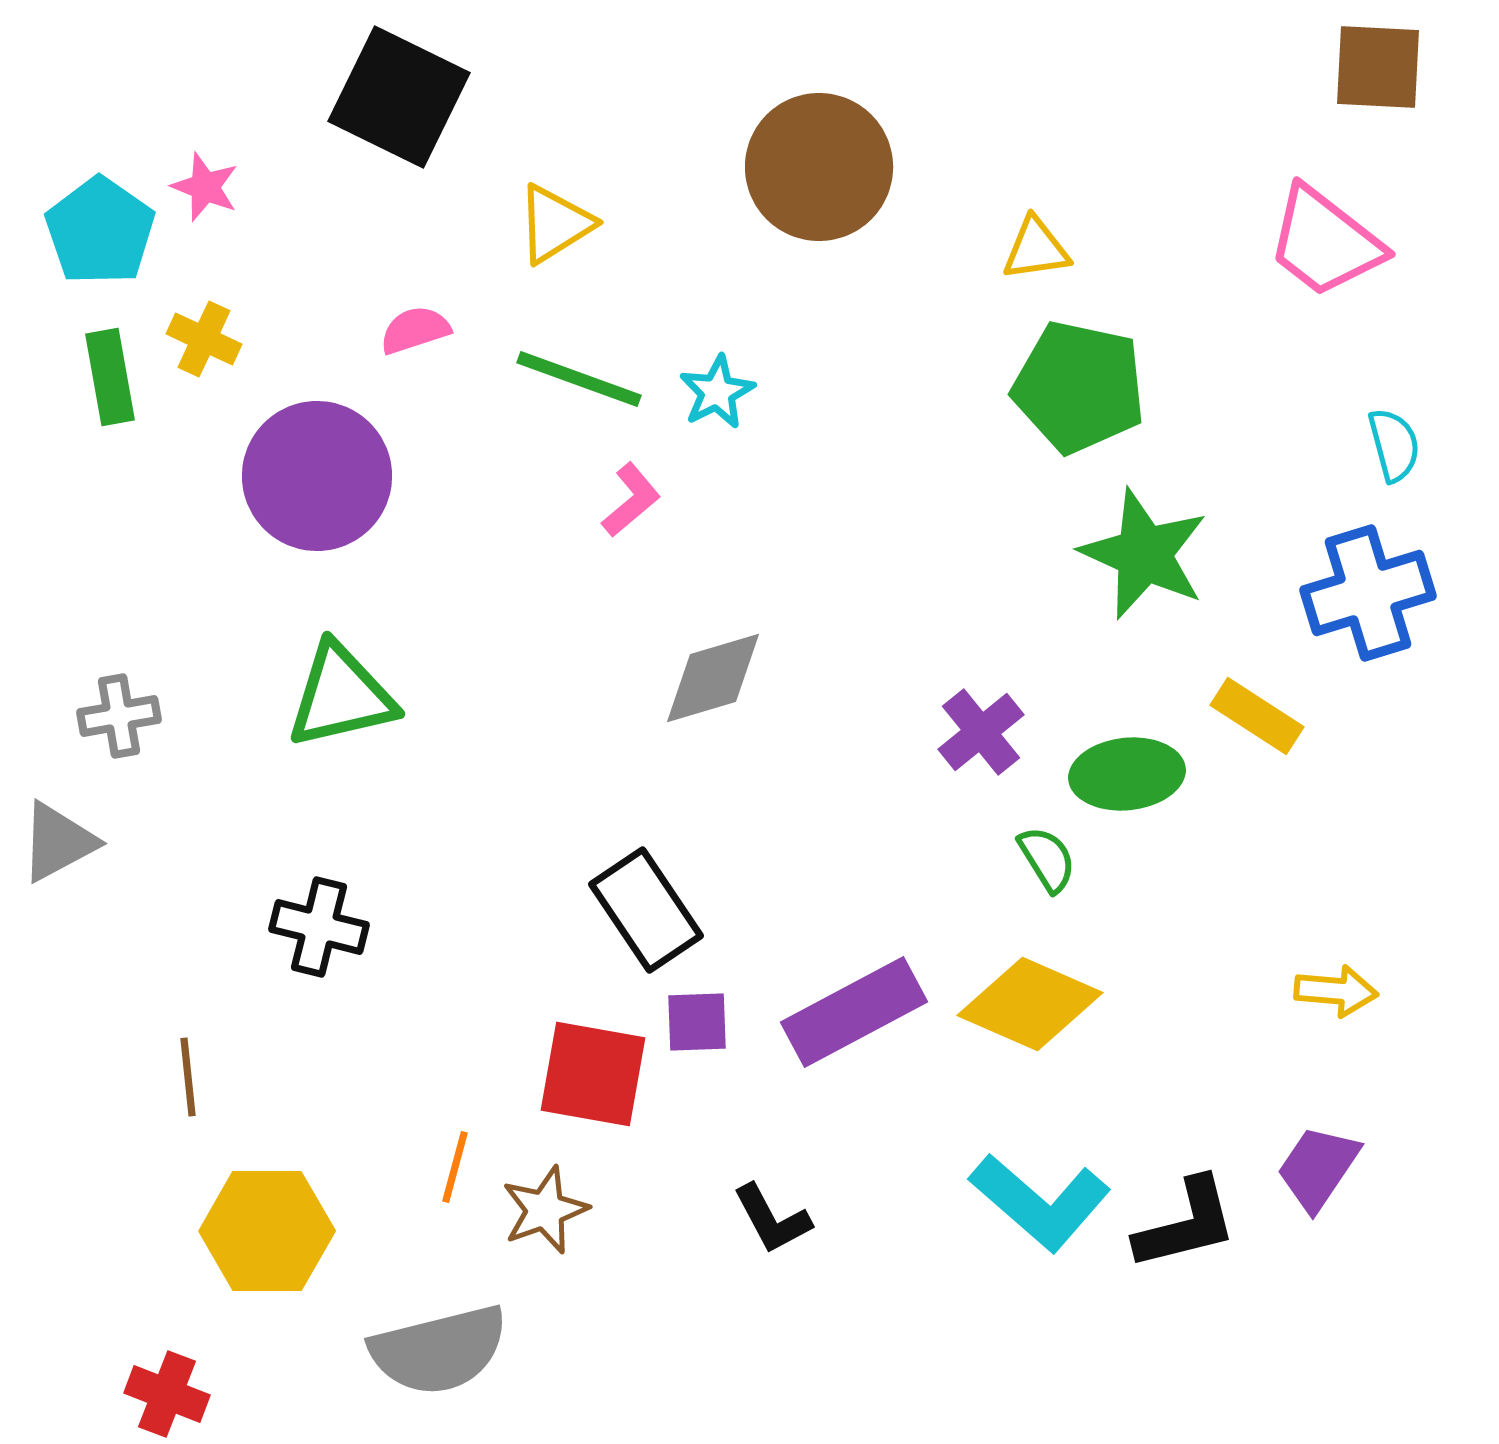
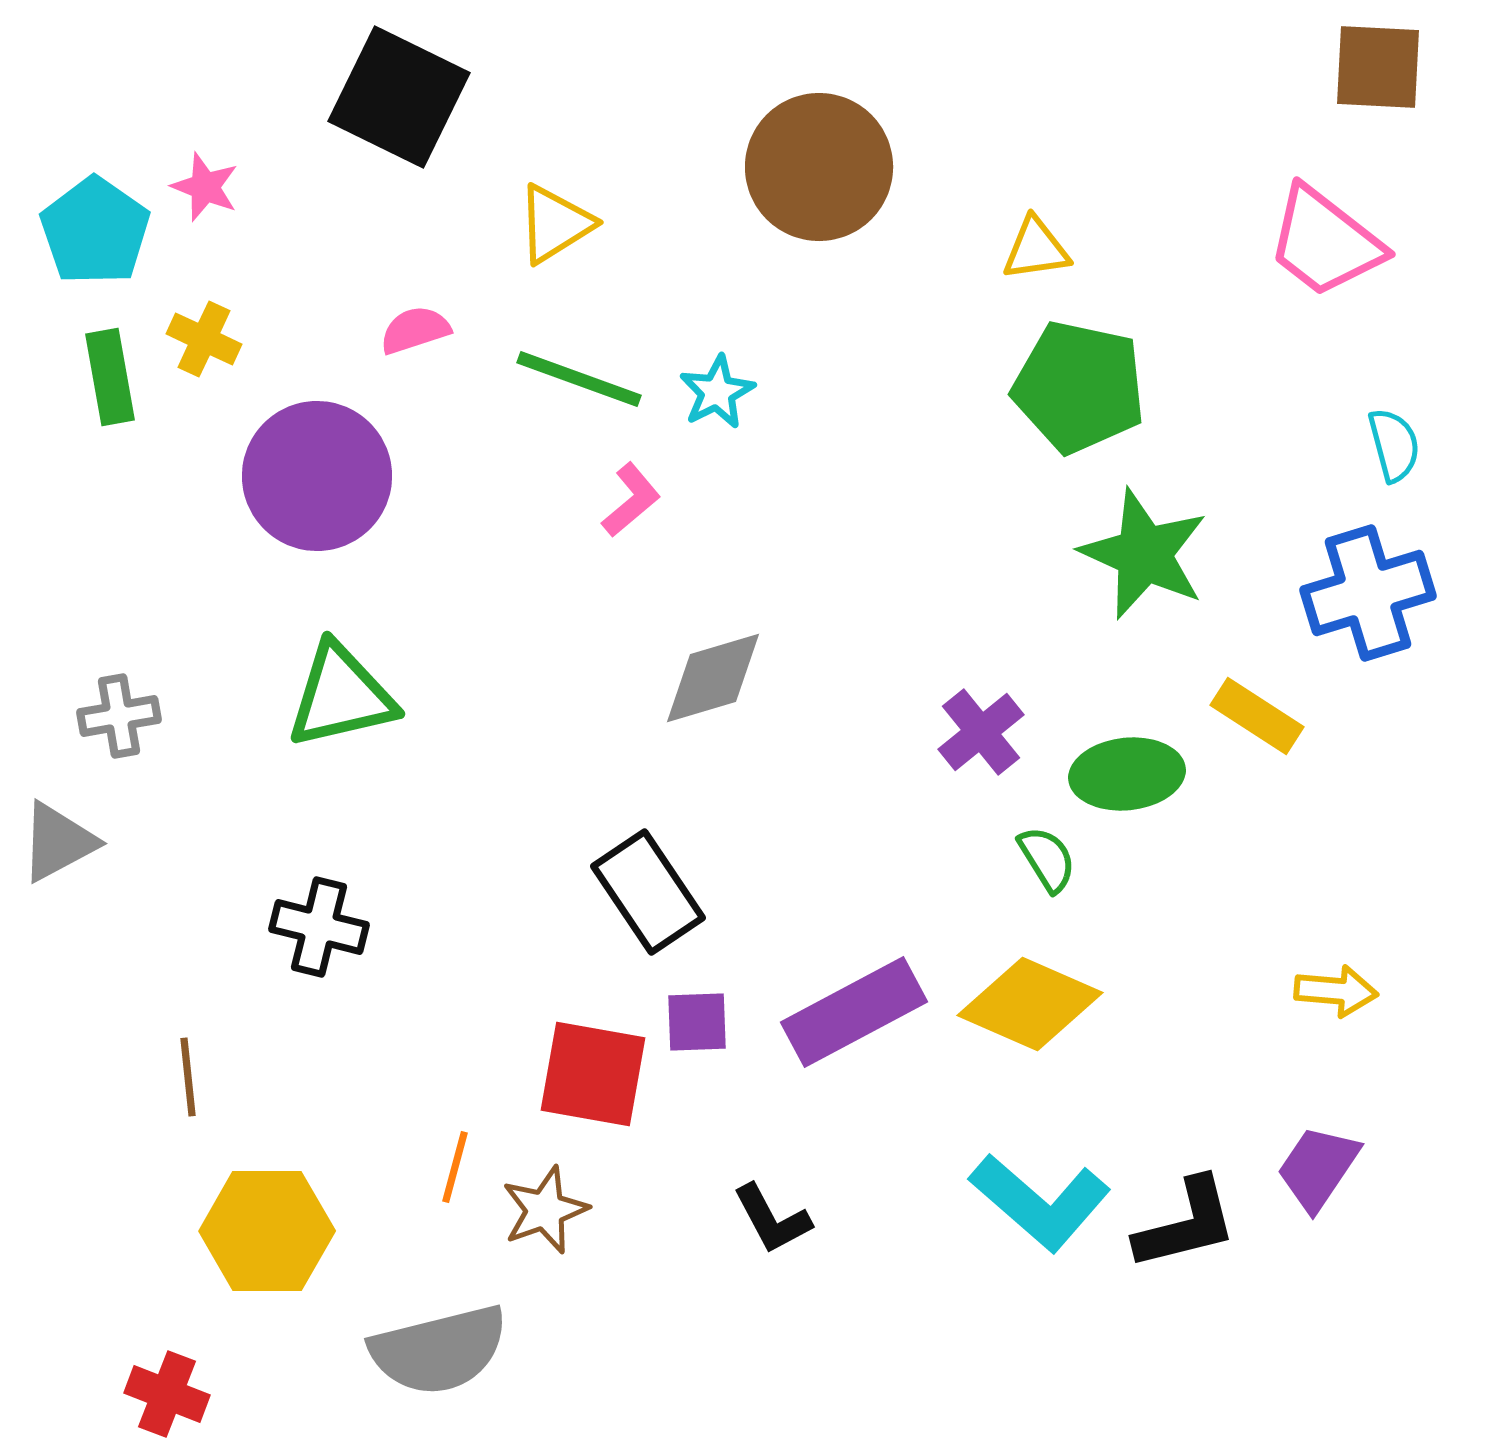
cyan pentagon at (100, 231): moved 5 px left
black rectangle at (646, 910): moved 2 px right, 18 px up
